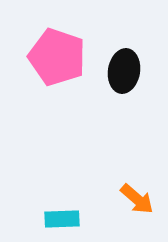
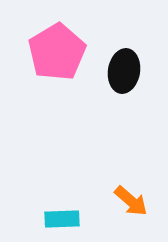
pink pentagon: moved 5 px up; rotated 22 degrees clockwise
orange arrow: moved 6 px left, 2 px down
